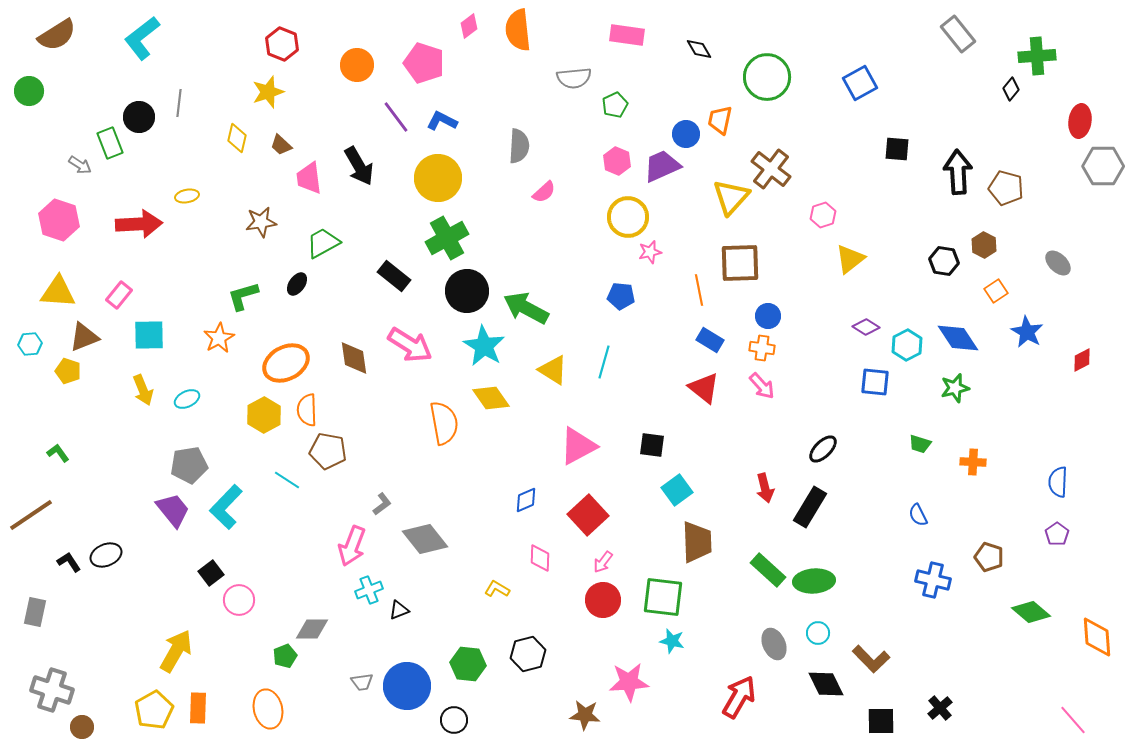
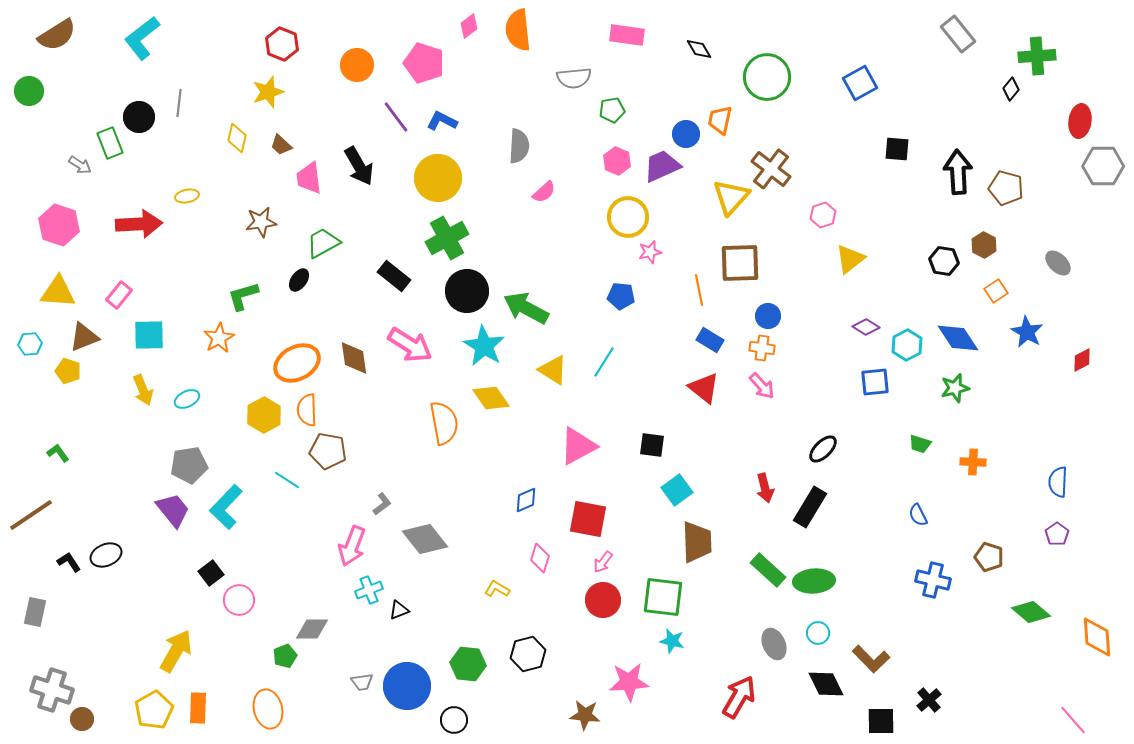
green pentagon at (615, 105): moved 3 px left, 5 px down; rotated 15 degrees clockwise
pink hexagon at (59, 220): moved 5 px down
black ellipse at (297, 284): moved 2 px right, 4 px up
cyan line at (604, 362): rotated 16 degrees clockwise
orange ellipse at (286, 363): moved 11 px right
blue square at (875, 382): rotated 12 degrees counterclockwise
red square at (588, 515): moved 4 px down; rotated 36 degrees counterclockwise
pink diamond at (540, 558): rotated 16 degrees clockwise
black cross at (940, 708): moved 11 px left, 8 px up
brown circle at (82, 727): moved 8 px up
